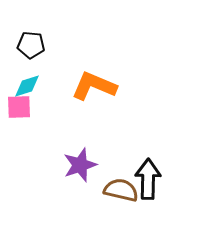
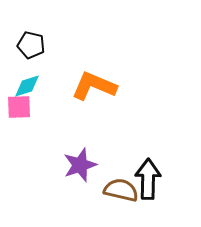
black pentagon: rotated 8 degrees clockwise
